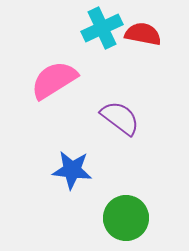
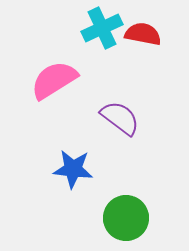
blue star: moved 1 px right, 1 px up
